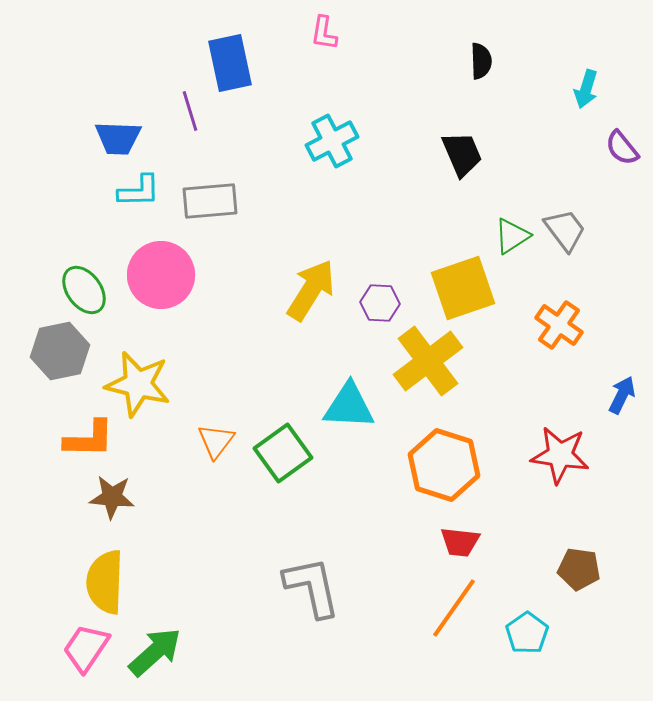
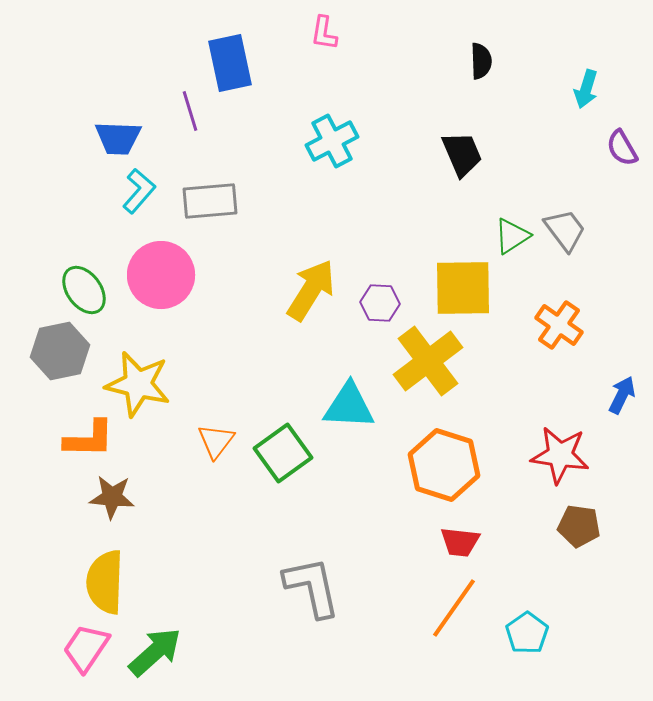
purple semicircle: rotated 9 degrees clockwise
cyan L-shape: rotated 48 degrees counterclockwise
yellow square: rotated 18 degrees clockwise
brown pentagon: moved 43 px up
